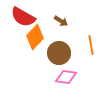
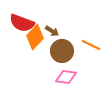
red semicircle: moved 1 px left, 6 px down; rotated 10 degrees counterclockwise
brown arrow: moved 9 px left, 10 px down
orange line: rotated 54 degrees counterclockwise
brown circle: moved 3 px right, 2 px up
